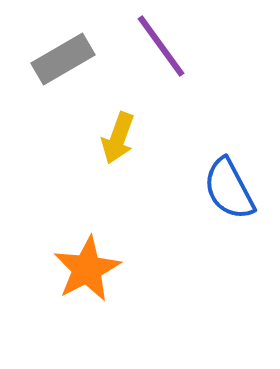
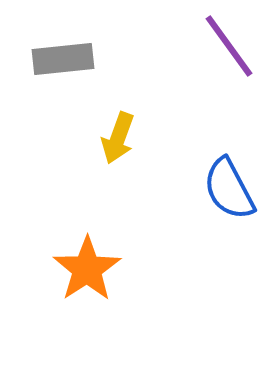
purple line: moved 68 px right
gray rectangle: rotated 24 degrees clockwise
orange star: rotated 6 degrees counterclockwise
